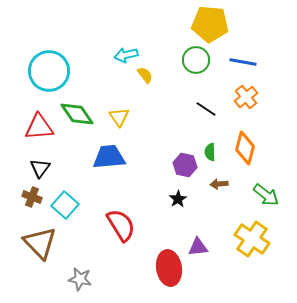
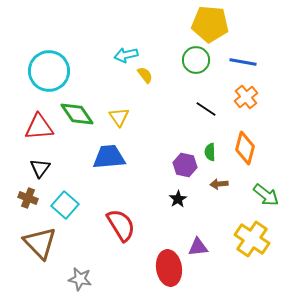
brown cross: moved 4 px left, 1 px down
